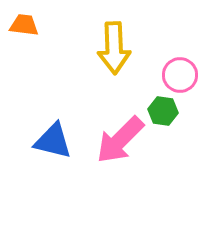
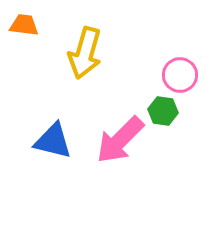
yellow arrow: moved 29 px left, 5 px down; rotated 18 degrees clockwise
